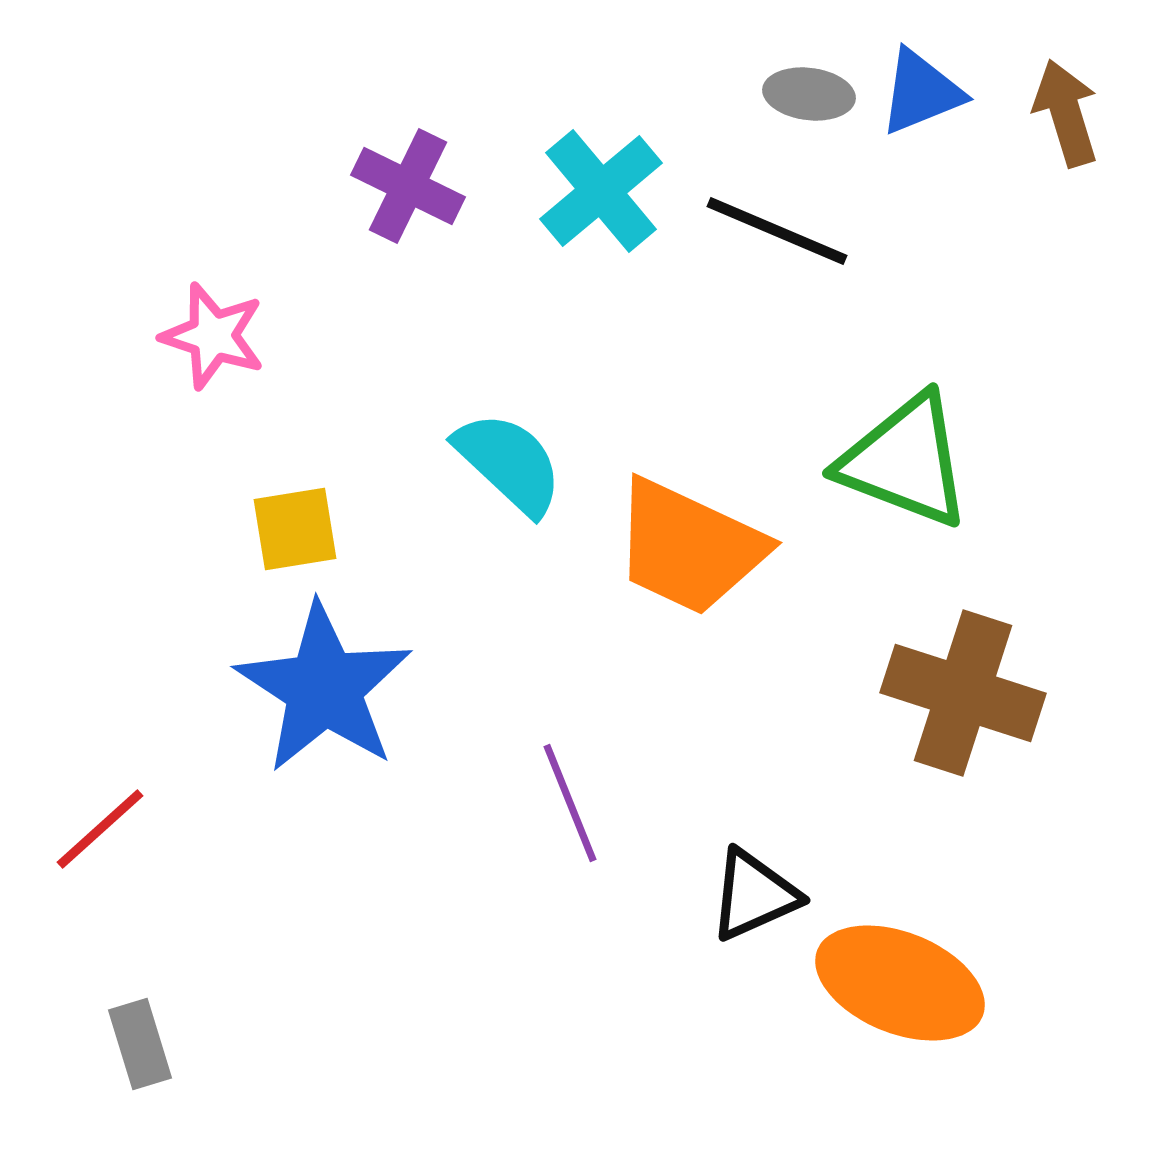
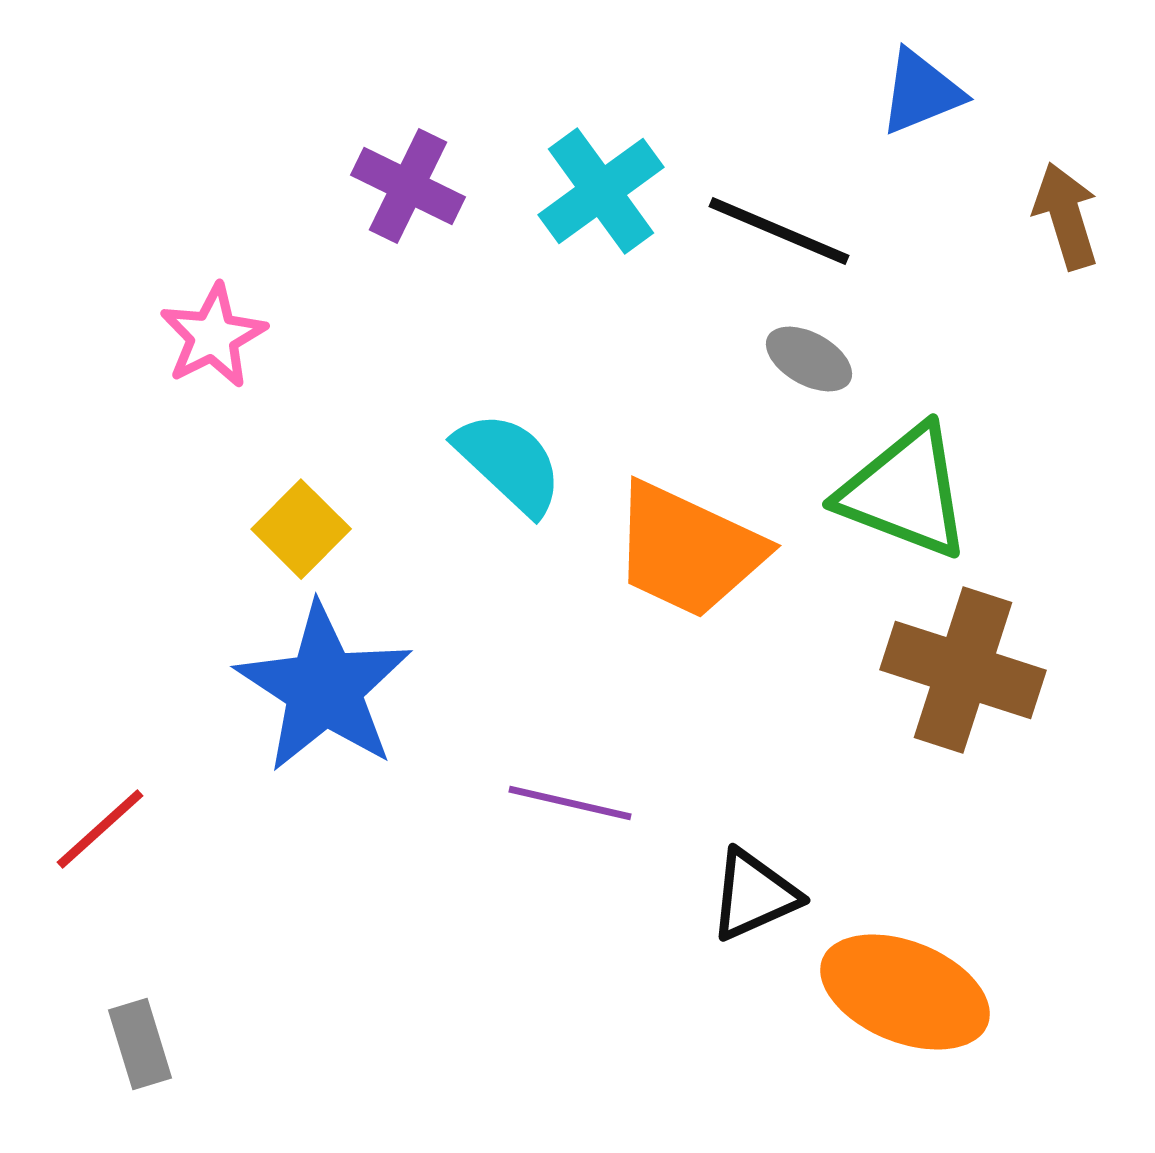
gray ellipse: moved 265 px down; rotated 22 degrees clockwise
brown arrow: moved 103 px down
cyan cross: rotated 4 degrees clockwise
black line: moved 2 px right
pink star: rotated 27 degrees clockwise
green triangle: moved 31 px down
yellow square: moved 6 px right; rotated 36 degrees counterclockwise
orange trapezoid: moved 1 px left, 3 px down
brown cross: moved 23 px up
purple line: rotated 55 degrees counterclockwise
orange ellipse: moved 5 px right, 9 px down
